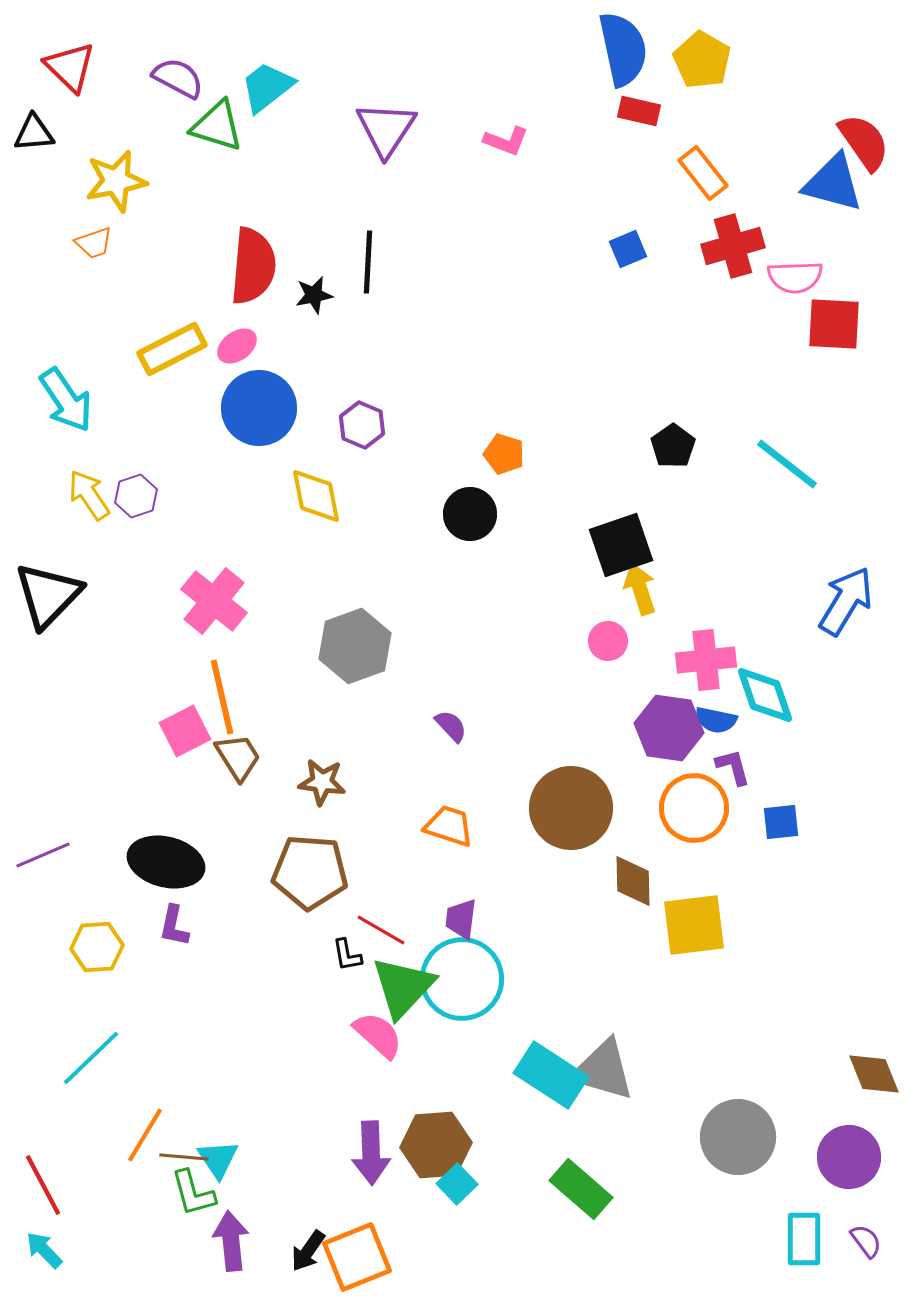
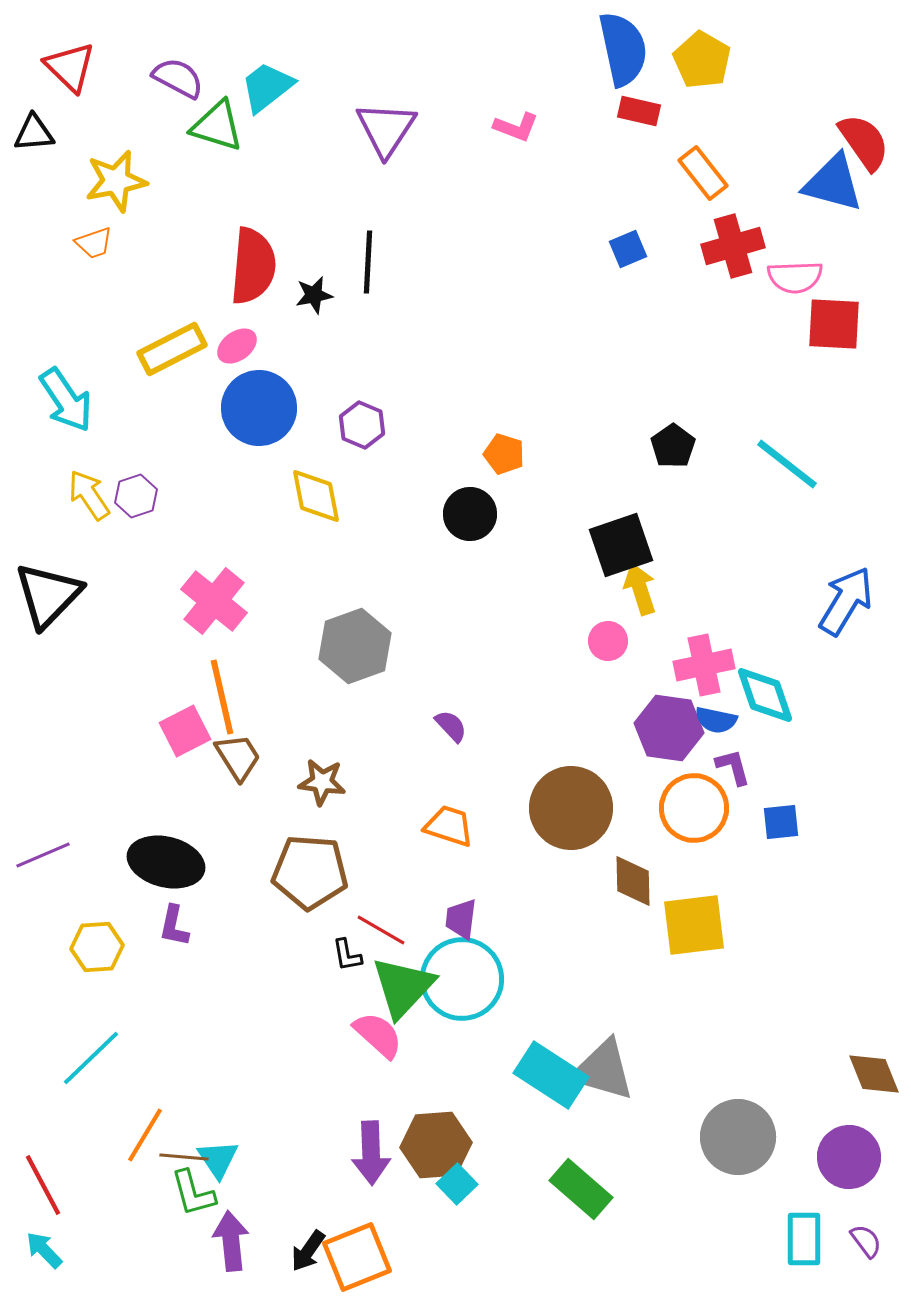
pink L-shape at (506, 141): moved 10 px right, 14 px up
pink cross at (706, 660): moved 2 px left, 5 px down; rotated 6 degrees counterclockwise
